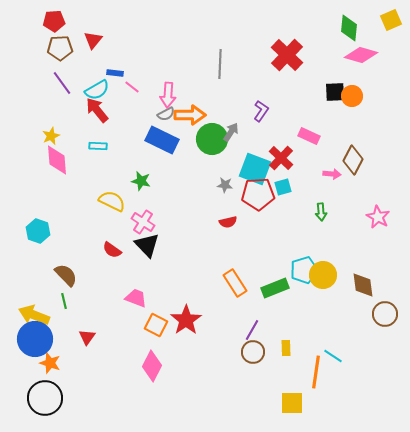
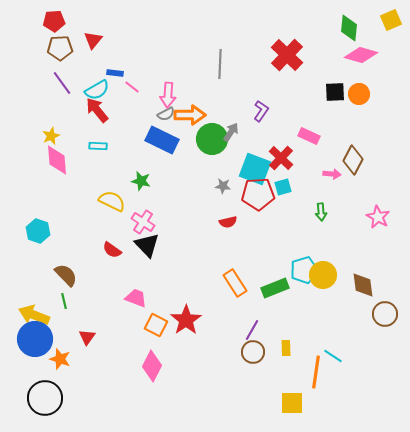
orange circle at (352, 96): moved 7 px right, 2 px up
gray star at (225, 185): moved 2 px left, 1 px down
orange star at (50, 363): moved 10 px right, 4 px up
